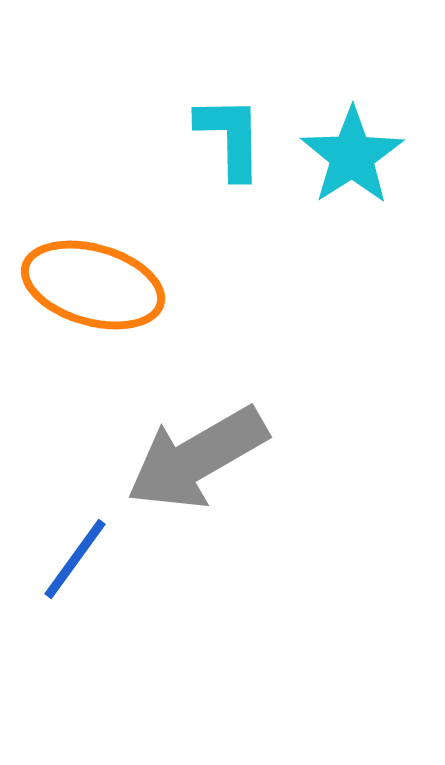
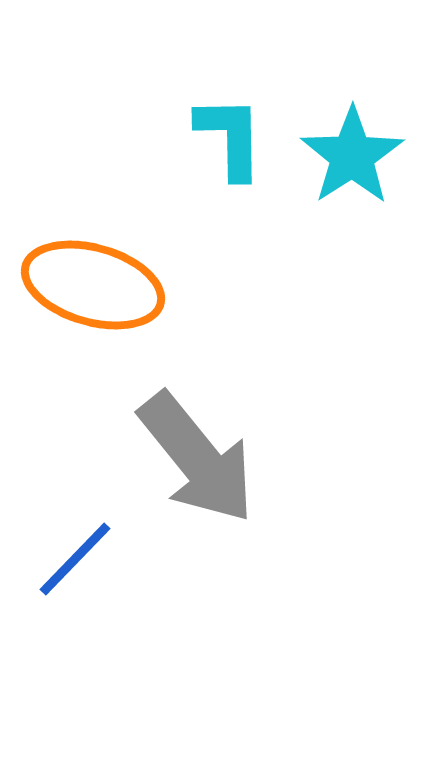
gray arrow: rotated 99 degrees counterclockwise
blue line: rotated 8 degrees clockwise
